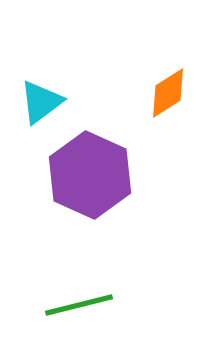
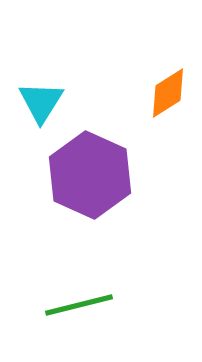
cyan triangle: rotated 21 degrees counterclockwise
